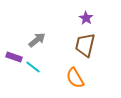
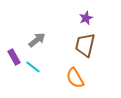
purple star: rotated 16 degrees clockwise
purple rectangle: rotated 42 degrees clockwise
